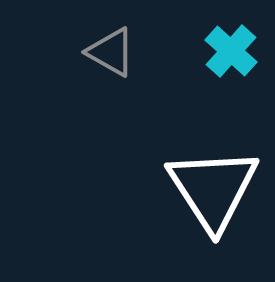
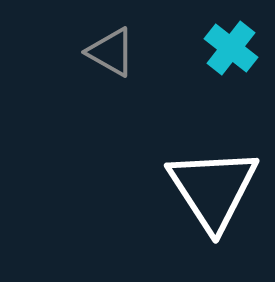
cyan cross: moved 3 px up; rotated 4 degrees counterclockwise
